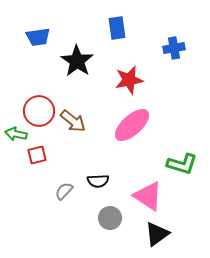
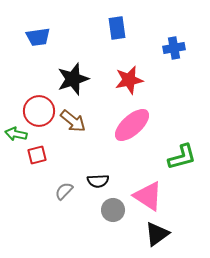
black star: moved 4 px left, 18 px down; rotated 20 degrees clockwise
green L-shape: moved 7 px up; rotated 32 degrees counterclockwise
gray circle: moved 3 px right, 8 px up
